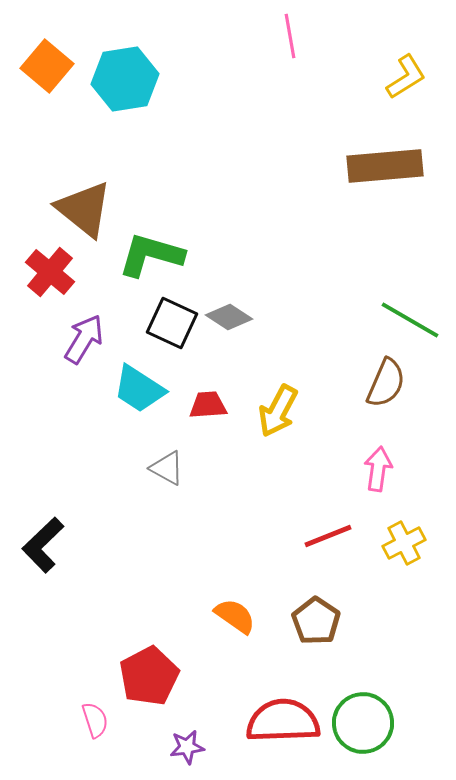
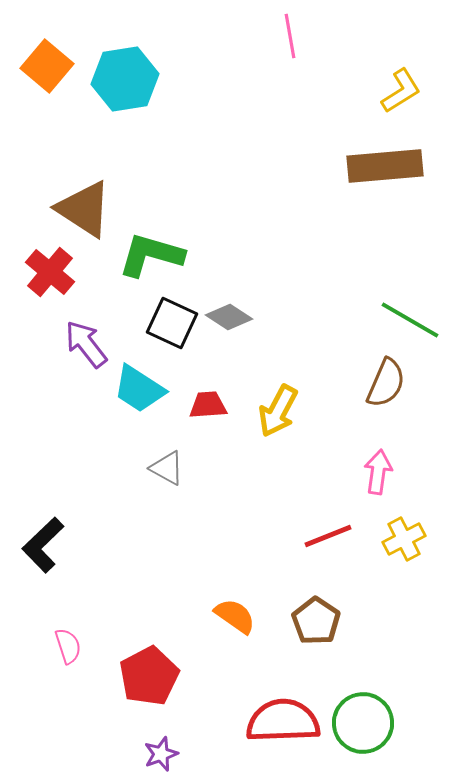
yellow L-shape: moved 5 px left, 14 px down
brown triangle: rotated 6 degrees counterclockwise
purple arrow: moved 2 px right, 5 px down; rotated 69 degrees counterclockwise
pink arrow: moved 3 px down
yellow cross: moved 4 px up
pink semicircle: moved 27 px left, 74 px up
purple star: moved 26 px left, 7 px down; rotated 12 degrees counterclockwise
